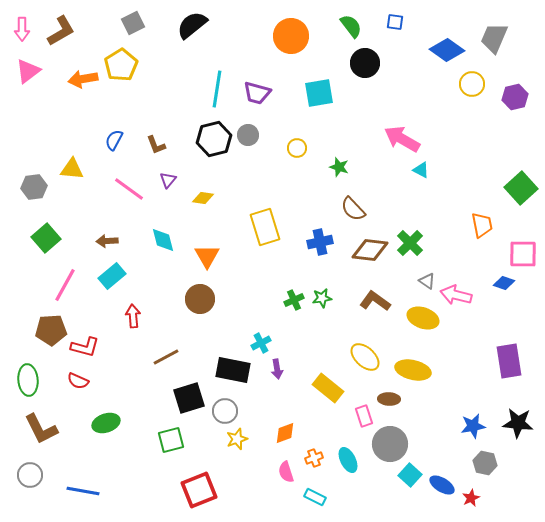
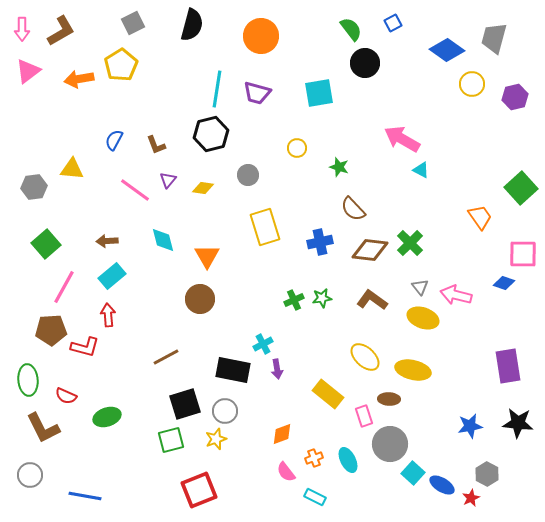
blue square at (395, 22): moved 2 px left, 1 px down; rotated 36 degrees counterclockwise
black semicircle at (192, 25): rotated 144 degrees clockwise
green semicircle at (351, 26): moved 3 px down
orange circle at (291, 36): moved 30 px left
gray trapezoid at (494, 38): rotated 8 degrees counterclockwise
orange arrow at (83, 79): moved 4 px left
gray circle at (248, 135): moved 40 px down
black hexagon at (214, 139): moved 3 px left, 5 px up
pink line at (129, 189): moved 6 px right, 1 px down
yellow diamond at (203, 198): moved 10 px up
orange trapezoid at (482, 225): moved 2 px left, 8 px up; rotated 24 degrees counterclockwise
green square at (46, 238): moved 6 px down
gray triangle at (427, 281): moved 7 px left, 6 px down; rotated 18 degrees clockwise
pink line at (65, 285): moved 1 px left, 2 px down
brown L-shape at (375, 301): moved 3 px left, 1 px up
red arrow at (133, 316): moved 25 px left, 1 px up
cyan cross at (261, 343): moved 2 px right, 1 px down
purple rectangle at (509, 361): moved 1 px left, 5 px down
red semicircle at (78, 381): moved 12 px left, 15 px down
yellow rectangle at (328, 388): moved 6 px down
black square at (189, 398): moved 4 px left, 6 px down
green ellipse at (106, 423): moved 1 px right, 6 px up
blue star at (473, 426): moved 3 px left
brown L-shape at (41, 429): moved 2 px right, 1 px up
orange diamond at (285, 433): moved 3 px left, 1 px down
yellow star at (237, 439): moved 21 px left
gray hexagon at (485, 463): moved 2 px right, 11 px down; rotated 15 degrees clockwise
pink semicircle at (286, 472): rotated 20 degrees counterclockwise
cyan square at (410, 475): moved 3 px right, 2 px up
blue line at (83, 491): moved 2 px right, 5 px down
